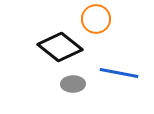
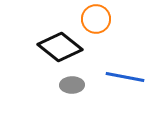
blue line: moved 6 px right, 4 px down
gray ellipse: moved 1 px left, 1 px down
